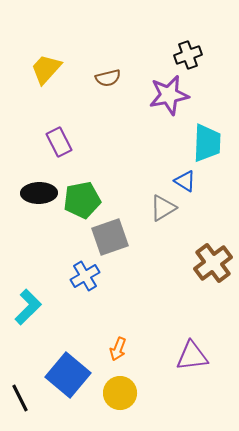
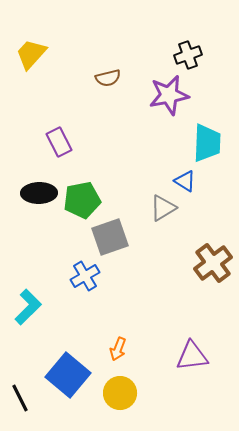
yellow trapezoid: moved 15 px left, 15 px up
